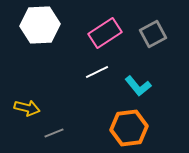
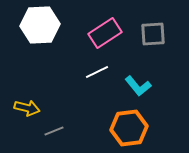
gray square: rotated 24 degrees clockwise
gray line: moved 2 px up
